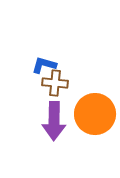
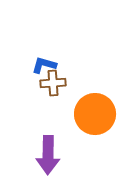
brown cross: moved 2 px left; rotated 10 degrees counterclockwise
purple arrow: moved 6 px left, 34 px down
